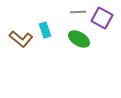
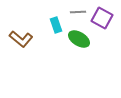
cyan rectangle: moved 11 px right, 5 px up
